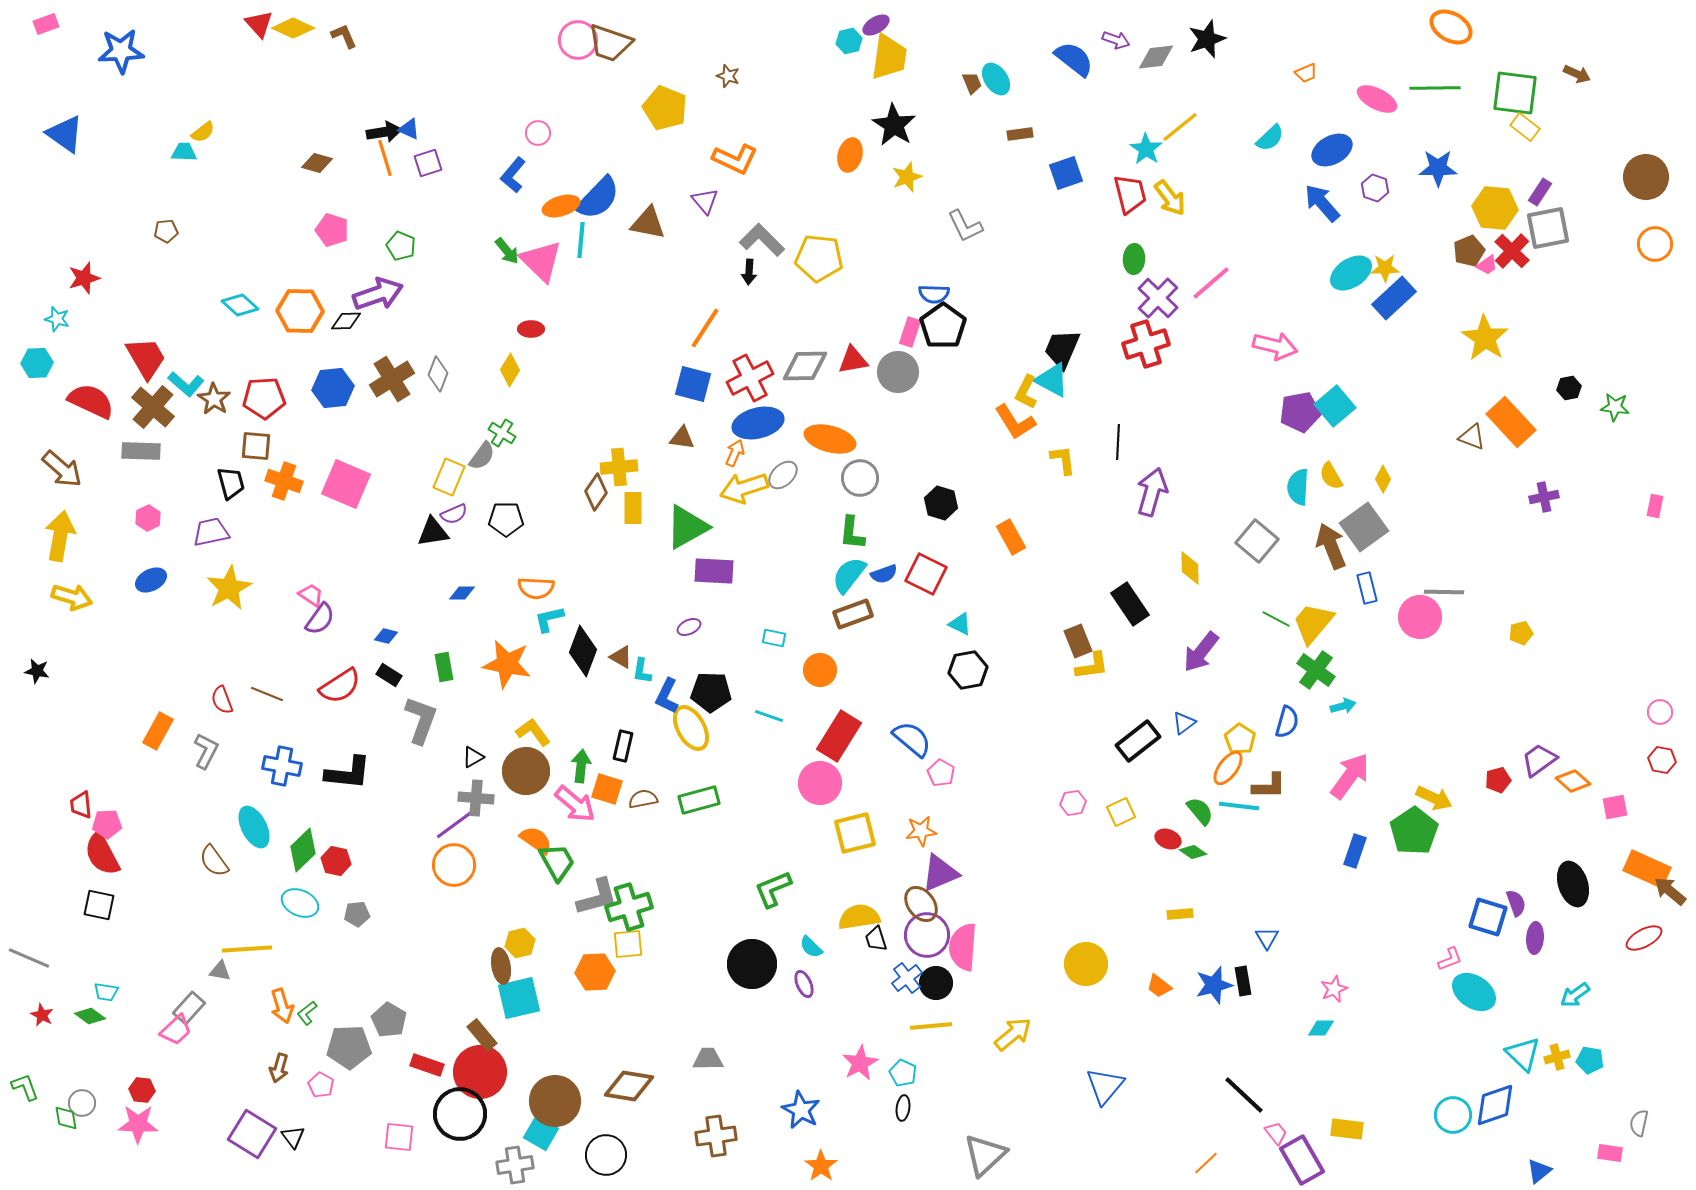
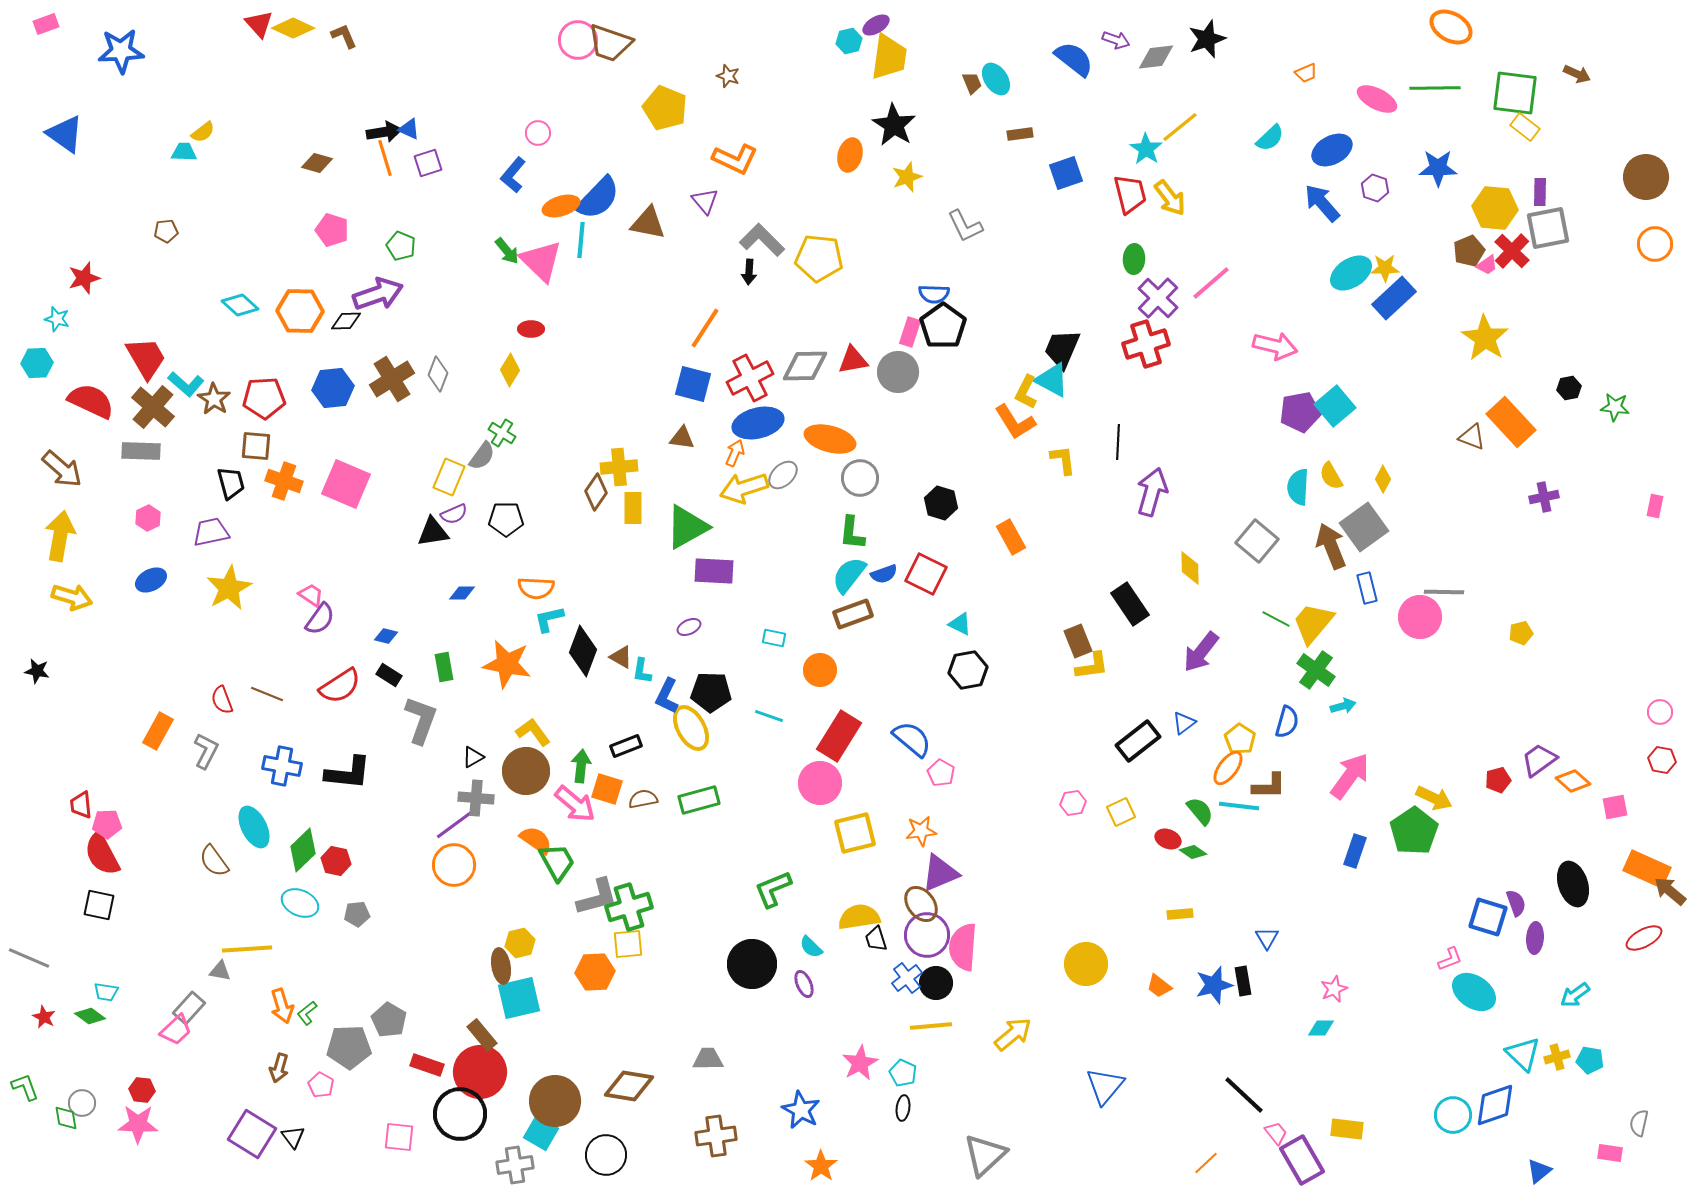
purple rectangle at (1540, 192): rotated 32 degrees counterclockwise
black rectangle at (623, 746): moved 3 px right; rotated 56 degrees clockwise
red star at (42, 1015): moved 2 px right, 2 px down
